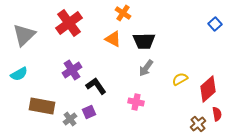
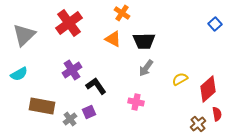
orange cross: moved 1 px left
